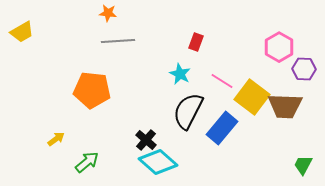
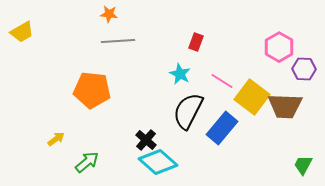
orange star: moved 1 px right, 1 px down
